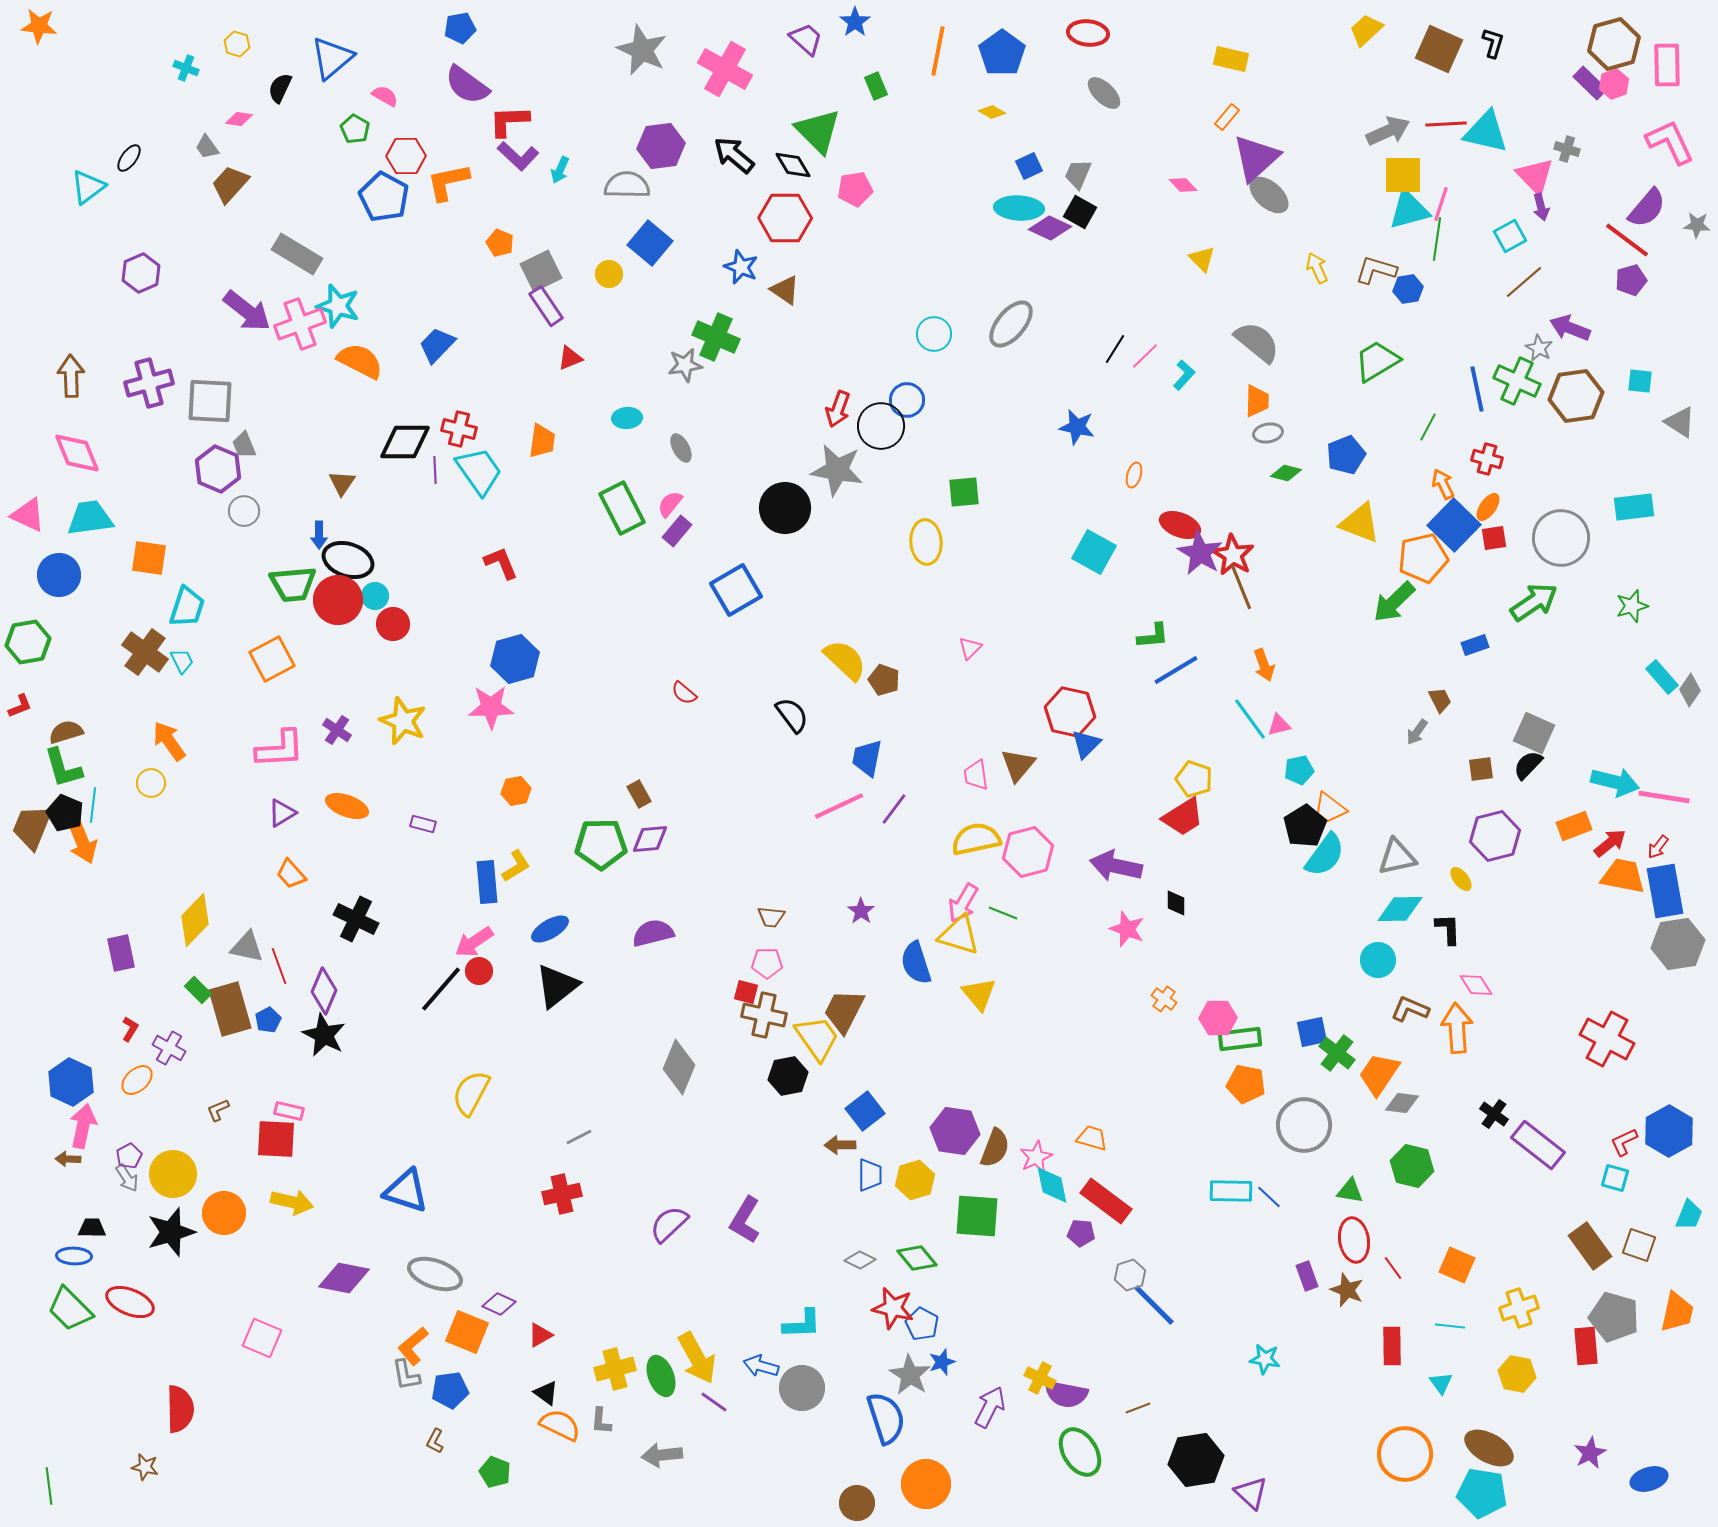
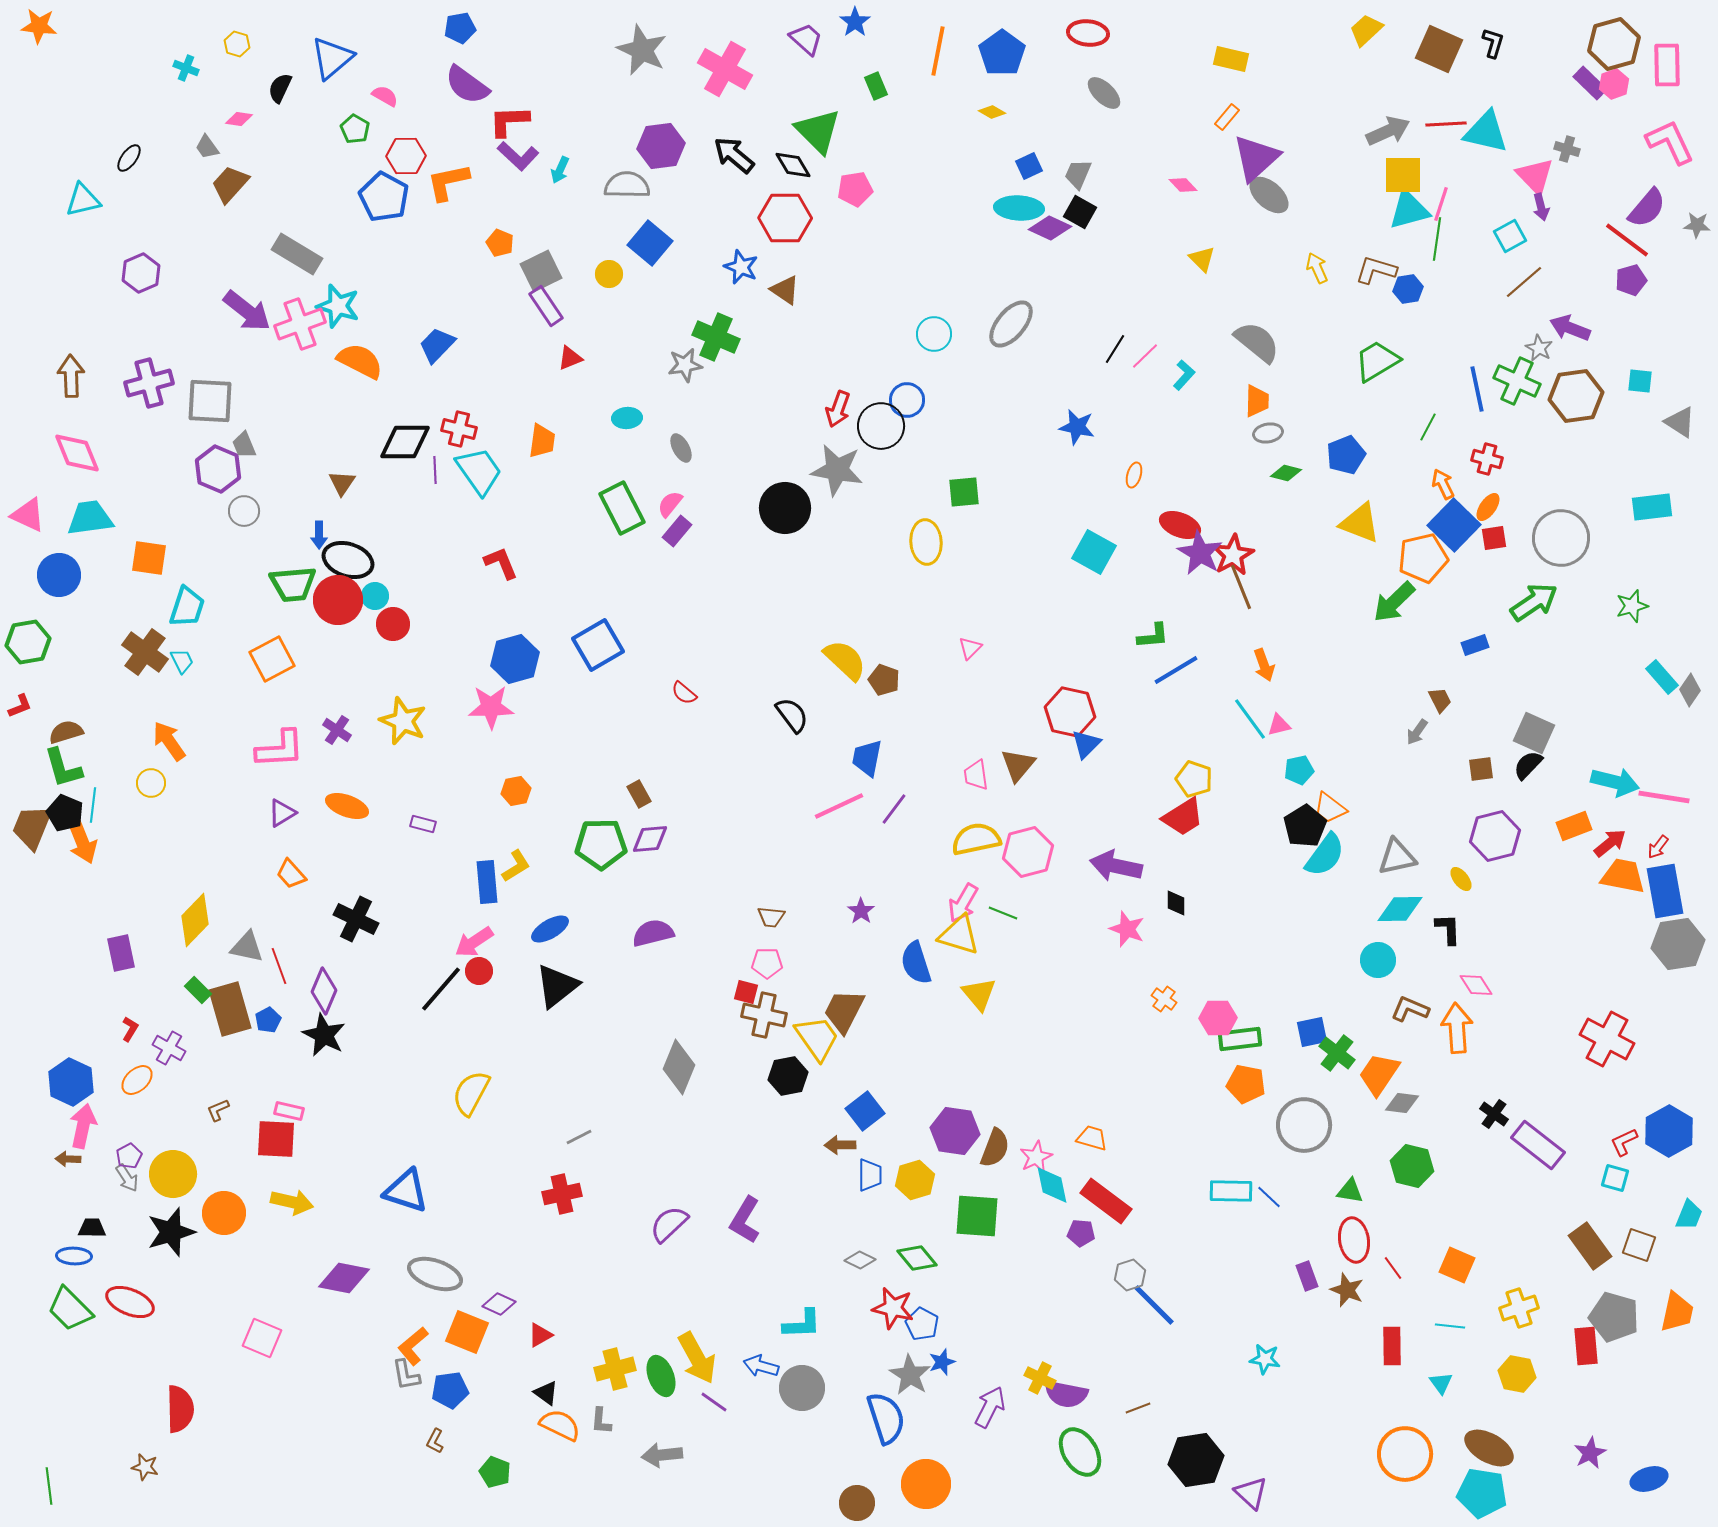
cyan triangle at (88, 187): moved 5 px left, 13 px down; rotated 24 degrees clockwise
cyan rectangle at (1634, 507): moved 18 px right
red star at (1233, 555): rotated 12 degrees clockwise
blue square at (736, 590): moved 138 px left, 55 px down
